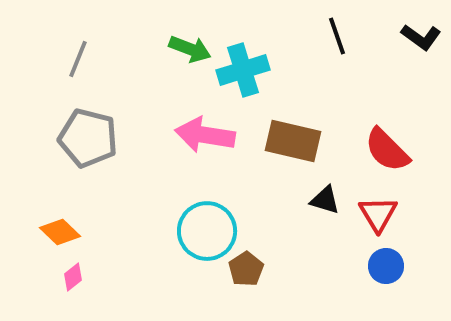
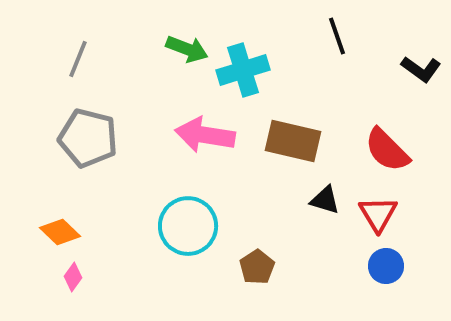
black L-shape: moved 32 px down
green arrow: moved 3 px left
cyan circle: moved 19 px left, 5 px up
brown pentagon: moved 11 px right, 2 px up
pink diamond: rotated 16 degrees counterclockwise
